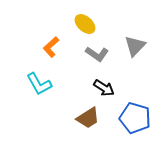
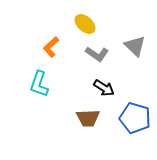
gray triangle: rotated 30 degrees counterclockwise
cyan L-shape: rotated 48 degrees clockwise
brown trapezoid: rotated 30 degrees clockwise
